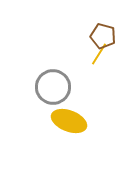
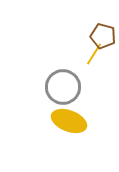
yellow line: moved 5 px left
gray circle: moved 10 px right
